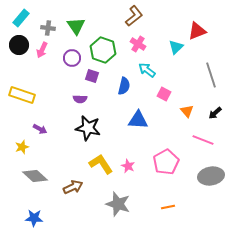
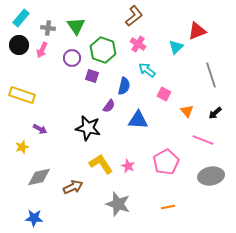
purple semicircle: moved 29 px right, 7 px down; rotated 56 degrees counterclockwise
gray diamond: moved 4 px right, 1 px down; rotated 55 degrees counterclockwise
